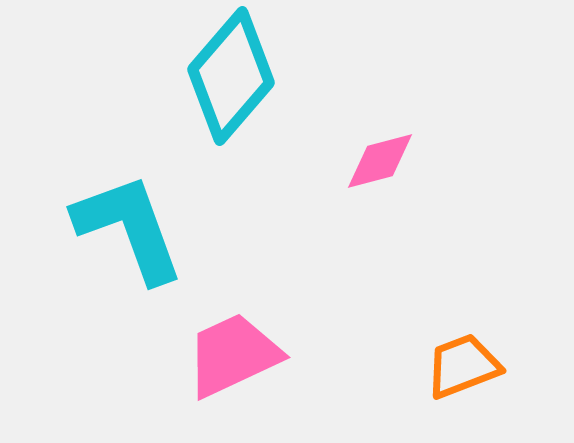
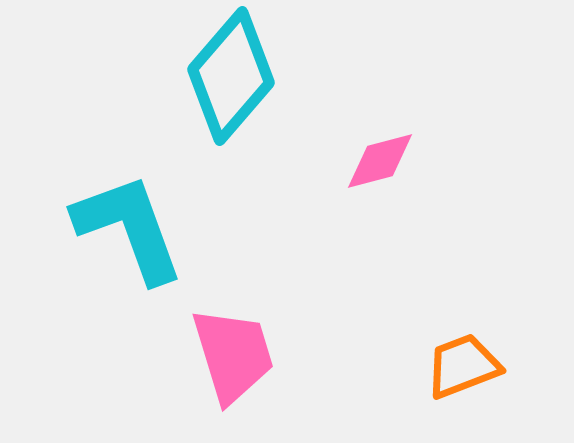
pink trapezoid: rotated 98 degrees clockwise
